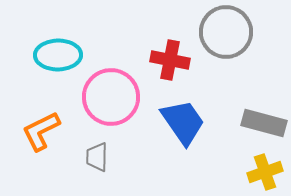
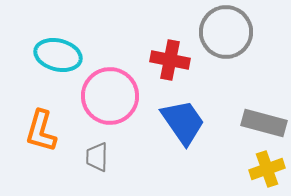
cyan ellipse: rotated 15 degrees clockwise
pink circle: moved 1 px left, 1 px up
orange L-shape: rotated 48 degrees counterclockwise
yellow cross: moved 2 px right, 3 px up
